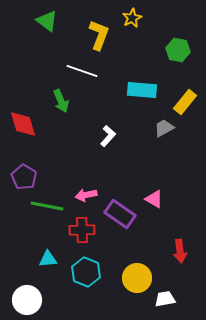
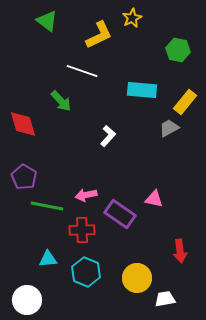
yellow L-shape: rotated 44 degrees clockwise
green arrow: rotated 20 degrees counterclockwise
gray trapezoid: moved 5 px right
pink triangle: rotated 18 degrees counterclockwise
